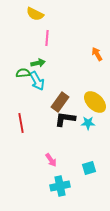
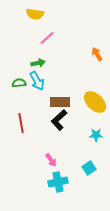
yellow semicircle: rotated 18 degrees counterclockwise
pink line: rotated 42 degrees clockwise
green semicircle: moved 4 px left, 10 px down
brown rectangle: rotated 54 degrees clockwise
black L-shape: moved 6 px left, 1 px down; rotated 50 degrees counterclockwise
cyan star: moved 8 px right, 12 px down
cyan square: rotated 16 degrees counterclockwise
cyan cross: moved 2 px left, 4 px up
